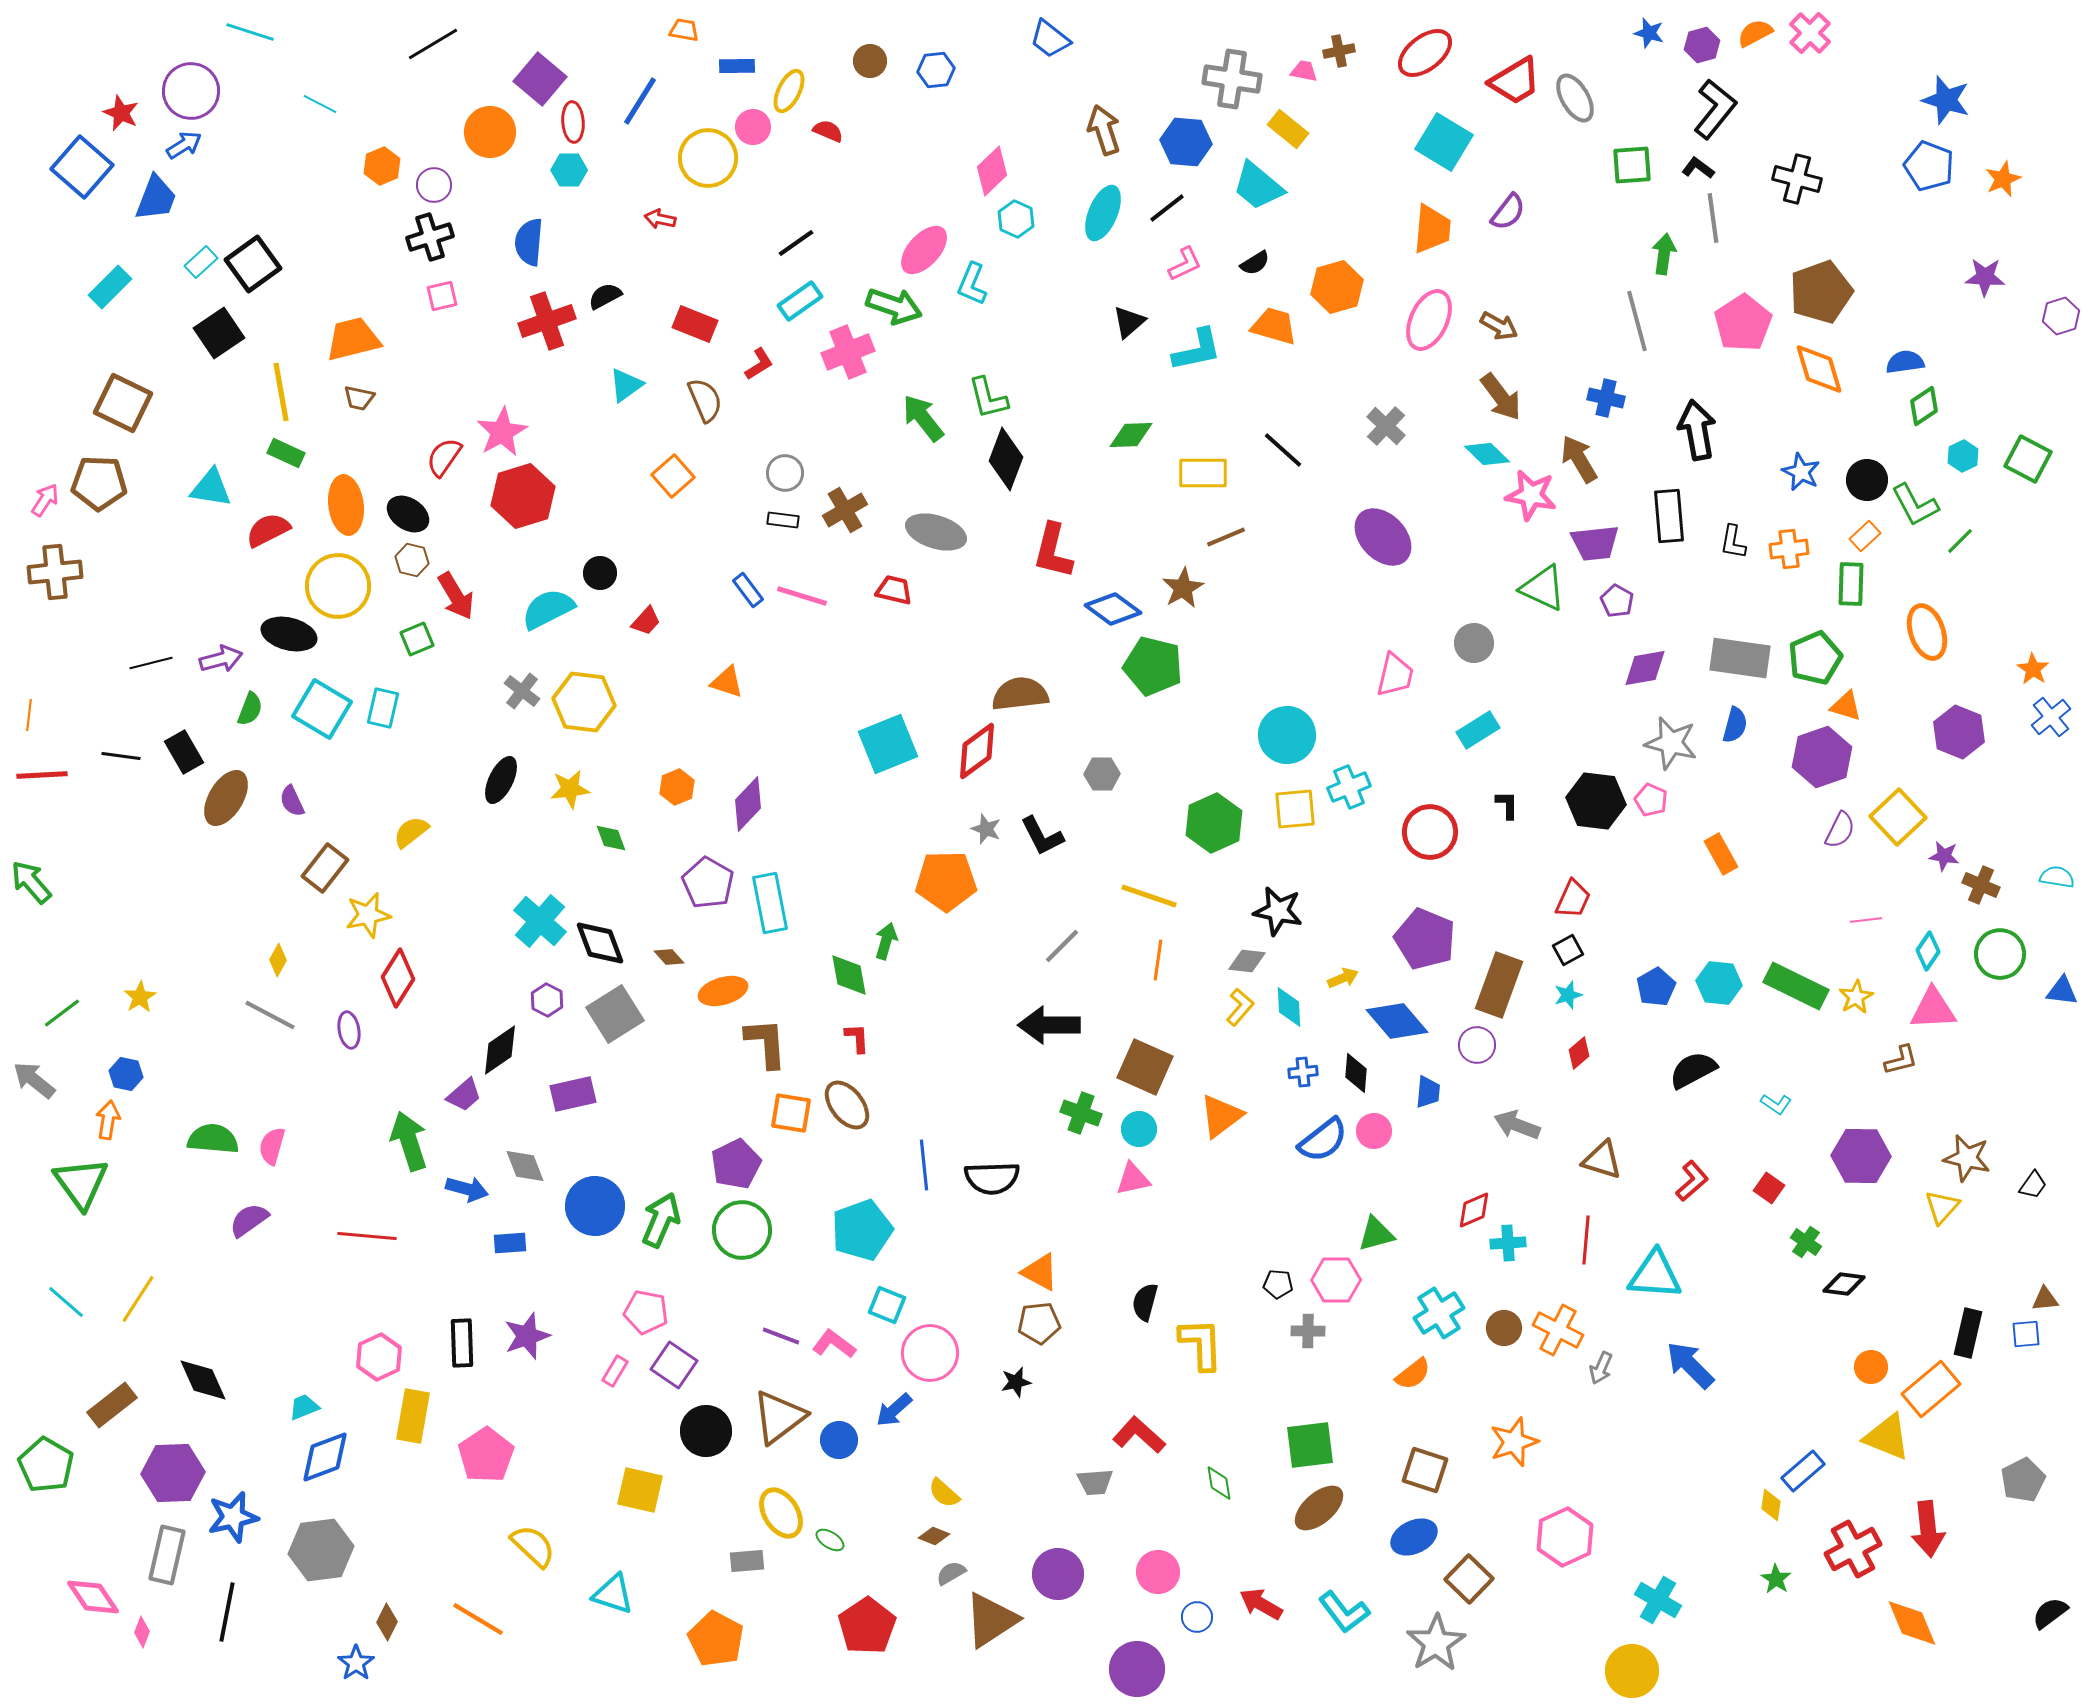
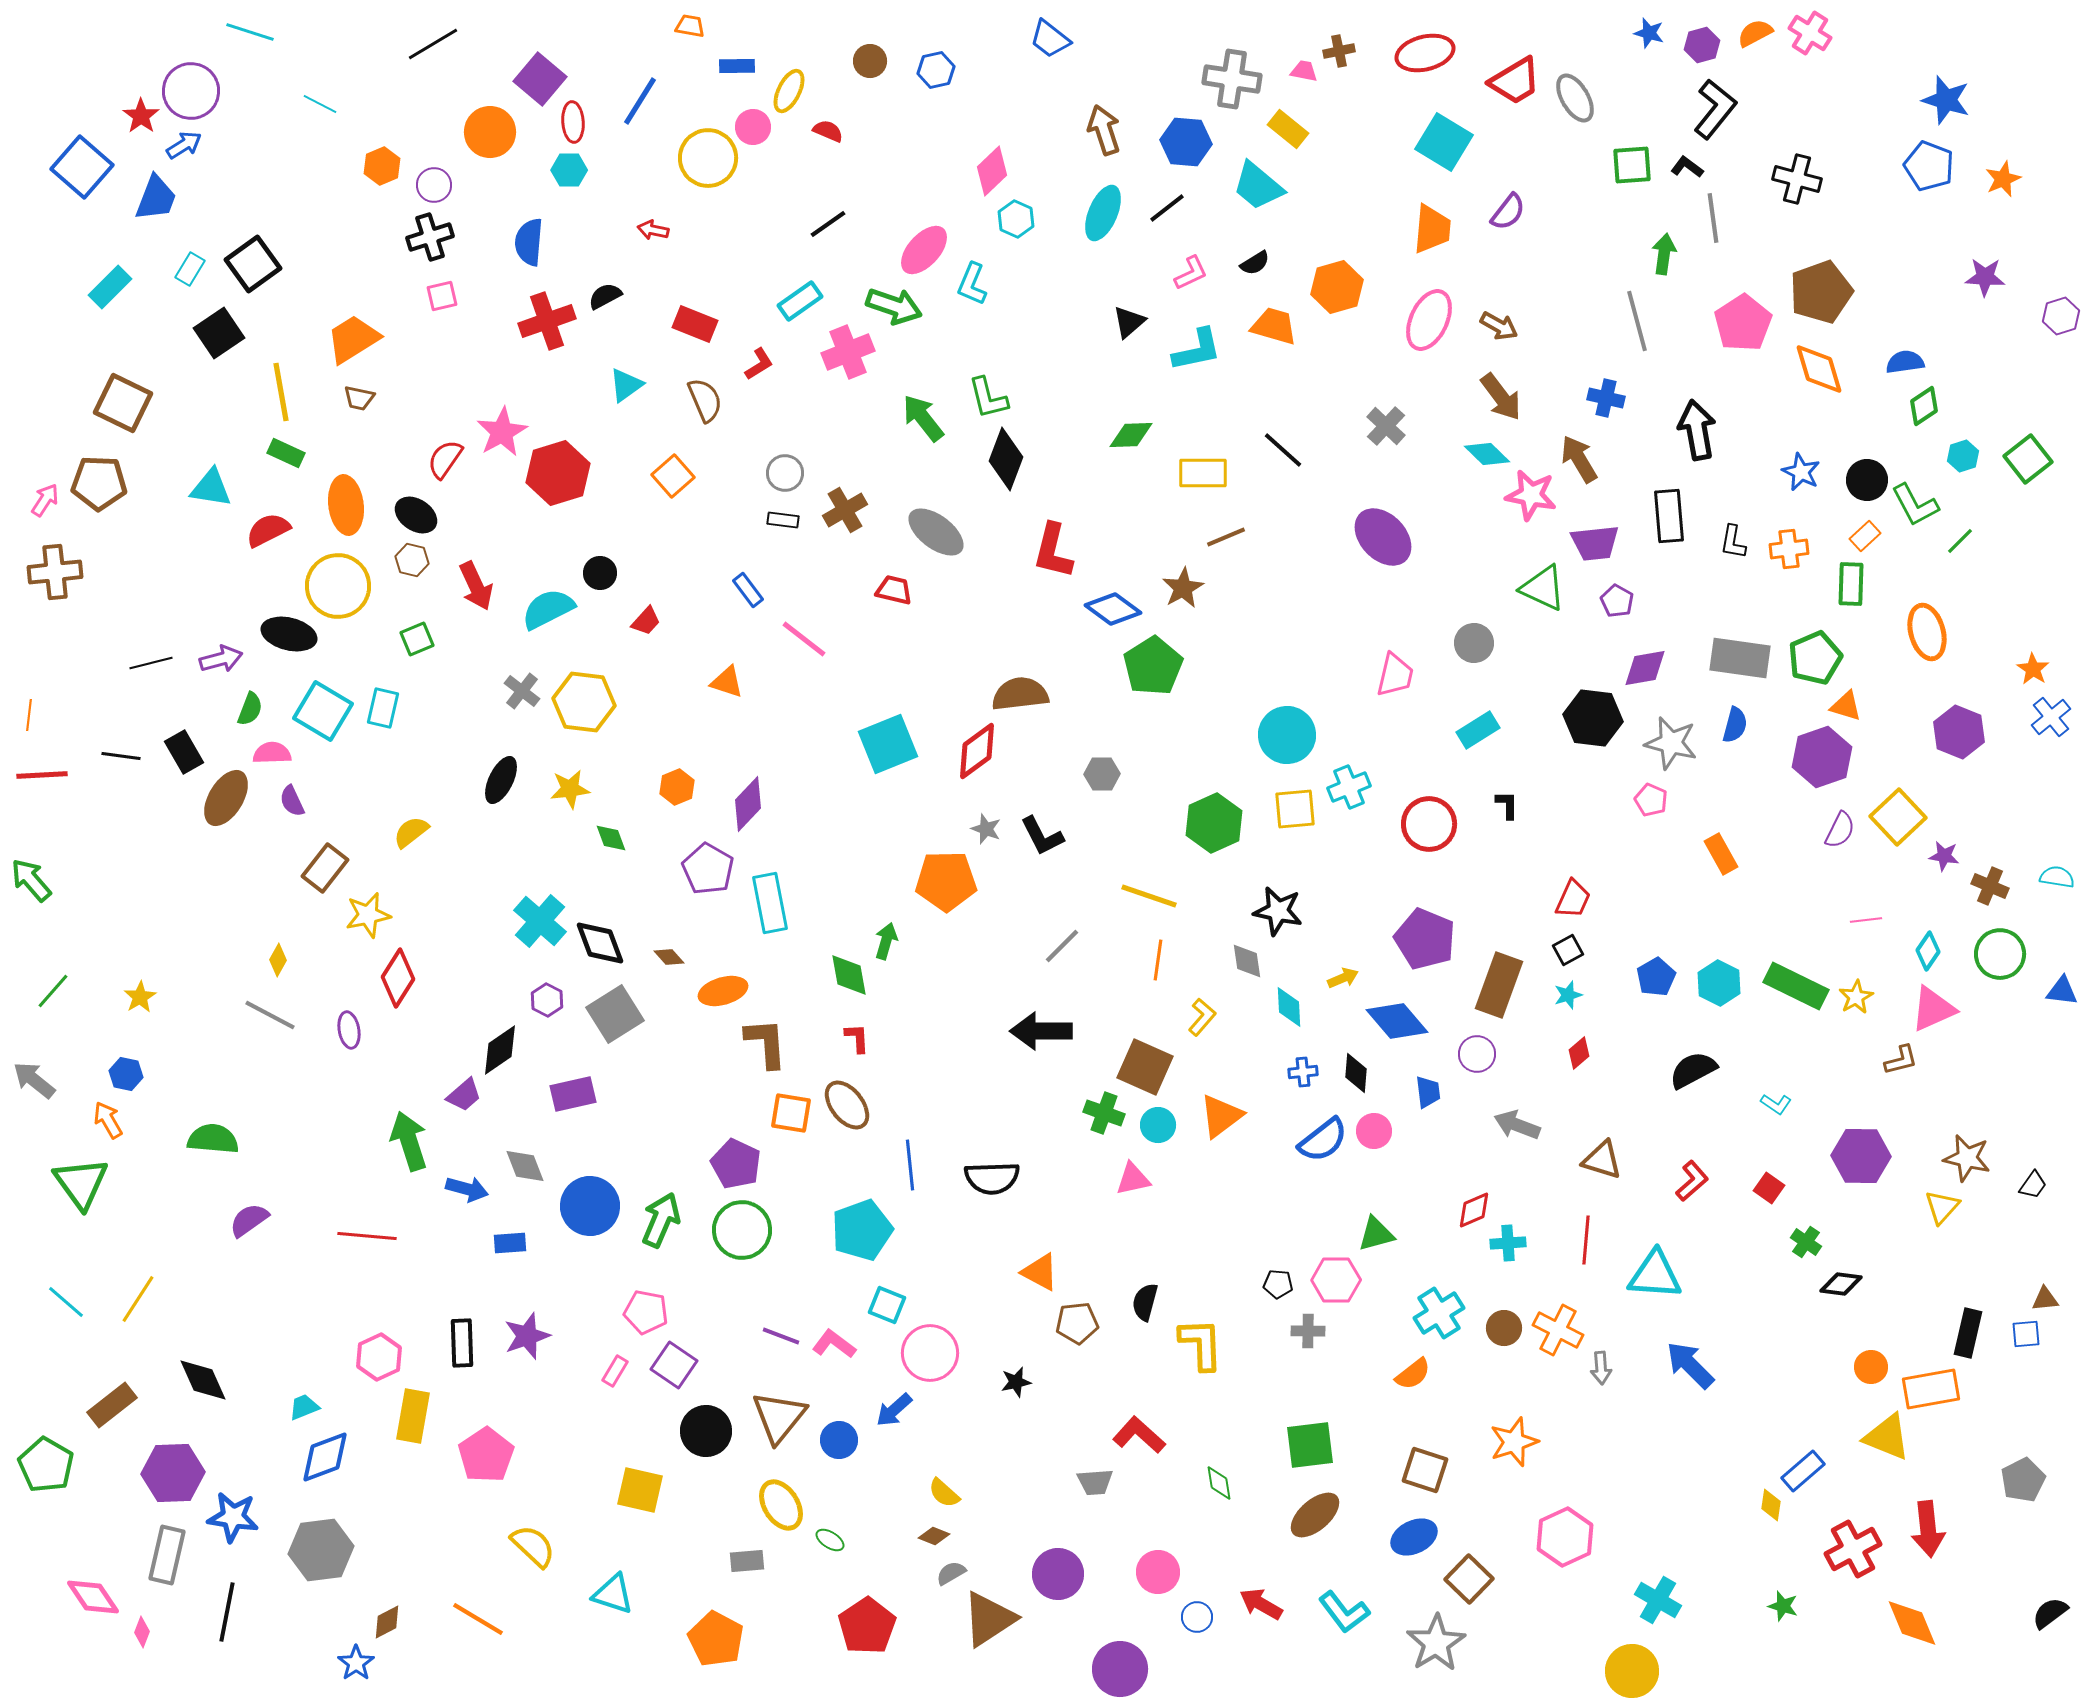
orange trapezoid at (684, 30): moved 6 px right, 4 px up
pink cross at (1810, 33): rotated 12 degrees counterclockwise
red ellipse at (1425, 53): rotated 24 degrees clockwise
blue hexagon at (936, 70): rotated 6 degrees counterclockwise
red star at (121, 113): moved 20 px right, 3 px down; rotated 12 degrees clockwise
black L-shape at (1698, 168): moved 11 px left, 1 px up
red arrow at (660, 219): moved 7 px left, 11 px down
black line at (796, 243): moved 32 px right, 19 px up
cyan rectangle at (201, 262): moved 11 px left, 7 px down; rotated 16 degrees counterclockwise
pink L-shape at (1185, 264): moved 6 px right, 9 px down
orange trapezoid at (353, 339): rotated 18 degrees counterclockwise
cyan hexagon at (1963, 456): rotated 8 degrees clockwise
red semicircle at (444, 457): moved 1 px right, 2 px down
green square at (2028, 459): rotated 24 degrees clockwise
red hexagon at (523, 496): moved 35 px right, 23 px up
black ellipse at (408, 514): moved 8 px right, 1 px down
gray ellipse at (936, 532): rotated 20 degrees clockwise
red arrow at (456, 596): moved 20 px right, 10 px up; rotated 6 degrees clockwise
pink line at (802, 596): moved 2 px right, 43 px down; rotated 21 degrees clockwise
orange ellipse at (1927, 632): rotated 4 degrees clockwise
green pentagon at (1153, 666): rotated 26 degrees clockwise
cyan square at (322, 709): moved 1 px right, 2 px down
black hexagon at (1596, 801): moved 3 px left, 83 px up
red circle at (1430, 832): moved 1 px left, 8 px up
green arrow at (31, 882): moved 2 px up
purple pentagon at (708, 883): moved 14 px up
brown cross at (1981, 885): moved 9 px right, 1 px down
gray diamond at (1247, 961): rotated 75 degrees clockwise
cyan hexagon at (1719, 983): rotated 21 degrees clockwise
blue pentagon at (1656, 987): moved 10 px up
yellow L-shape at (1240, 1007): moved 38 px left, 10 px down
pink triangle at (1933, 1009): rotated 21 degrees counterclockwise
green line at (62, 1013): moved 9 px left, 22 px up; rotated 12 degrees counterclockwise
black arrow at (1049, 1025): moved 8 px left, 6 px down
purple circle at (1477, 1045): moved 9 px down
blue trapezoid at (1428, 1092): rotated 12 degrees counterclockwise
green cross at (1081, 1113): moved 23 px right
orange arrow at (108, 1120): rotated 39 degrees counterclockwise
cyan circle at (1139, 1129): moved 19 px right, 4 px up
pink semicircle at (272, 1146): moved 393 px up; rotated 72 degrees clockwise
purple pentagon at (736, 1164): rotated 21 degrees counterclockwise
blue line at (924, 1165): moved 14 px left
blue circle at (595, 1206): moved 5 px left
black diamond at (1844, 1284): moved 3 px left
brown pentagon at (1039, 1323): moved 38 px right
gray arrow at (1601, 1368): rotated 28 degrees counterclockwise
orange rectangle at (1931, 1389): rotated 30 degrees clockwise
brown triangle at (779, 1417): rotated 14 degrees counterclockwise
brown ellipse at (1319, 1508): moved 4 px left, 7 px down
yellow ellipse at (781, 1513): moved 8 px up
blue star at (233, 1517): rotated 21 degrees clockwise
green star at (1776, 1579): moved 7 px right, 27 px down; rotated 16 degrees counterclockwise
brown triangle at (991, 1620): moved 2 px left, 1 px up
brown diamond at (387, 1622): rotated 36 degrees clockwise
purple circle at (1137, 1669): moved 17 px left
